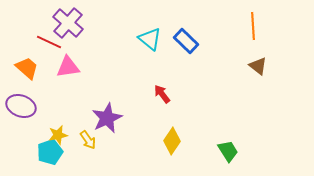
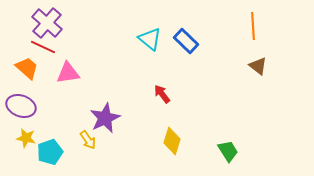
purple cross: moved 21 px left
red line: moved 6 px left, 5 px down
pink triangle: moved 6 px down
purple star: moved 2 px left
yellow star: moved 32 px left, 3 px down; rotated 24 degrees clockwise
yellow diamond: rotated 16 degrees counterclockwise
